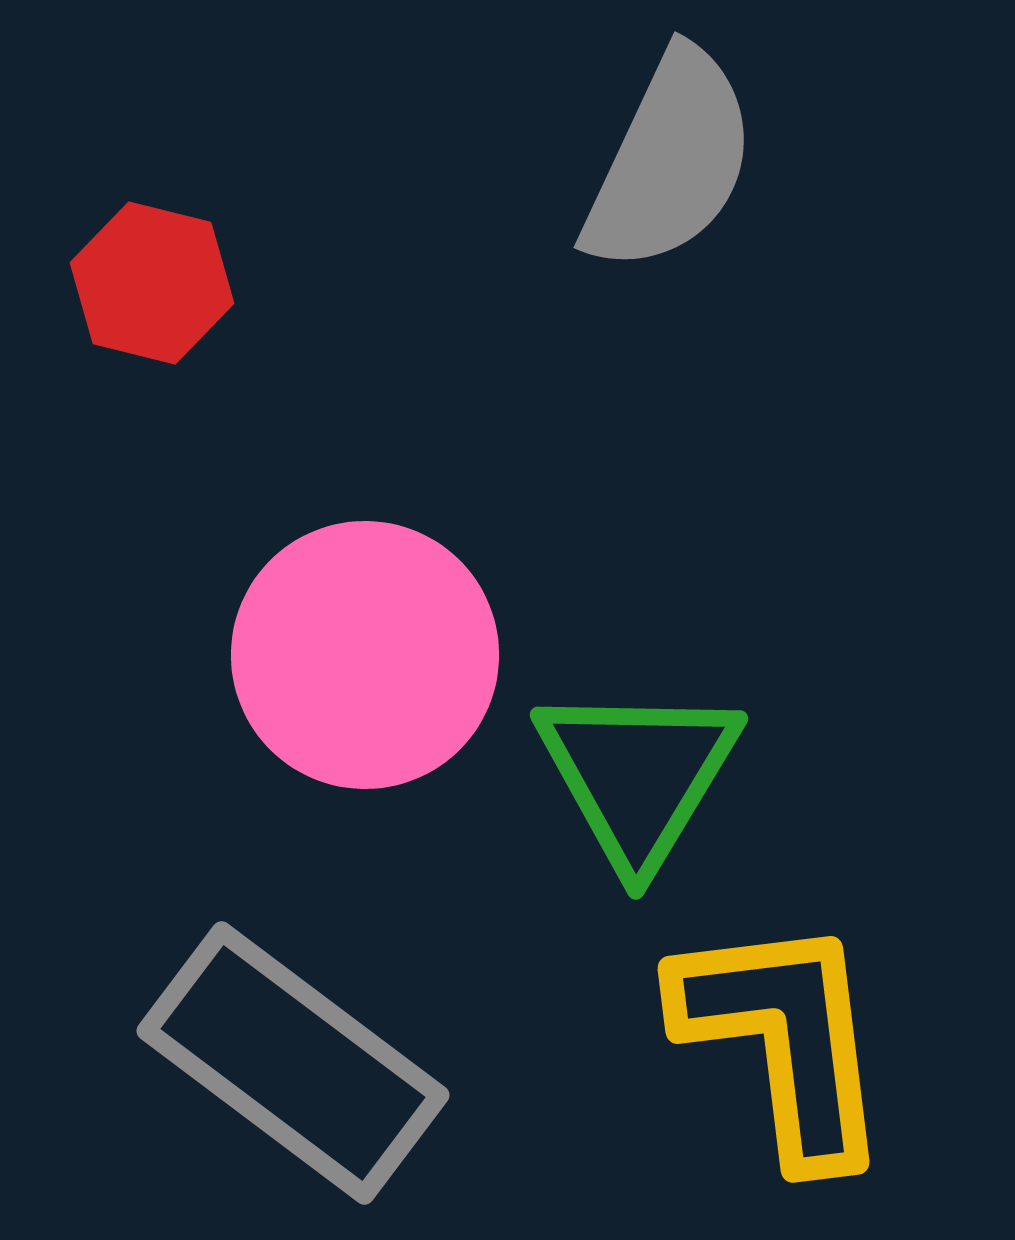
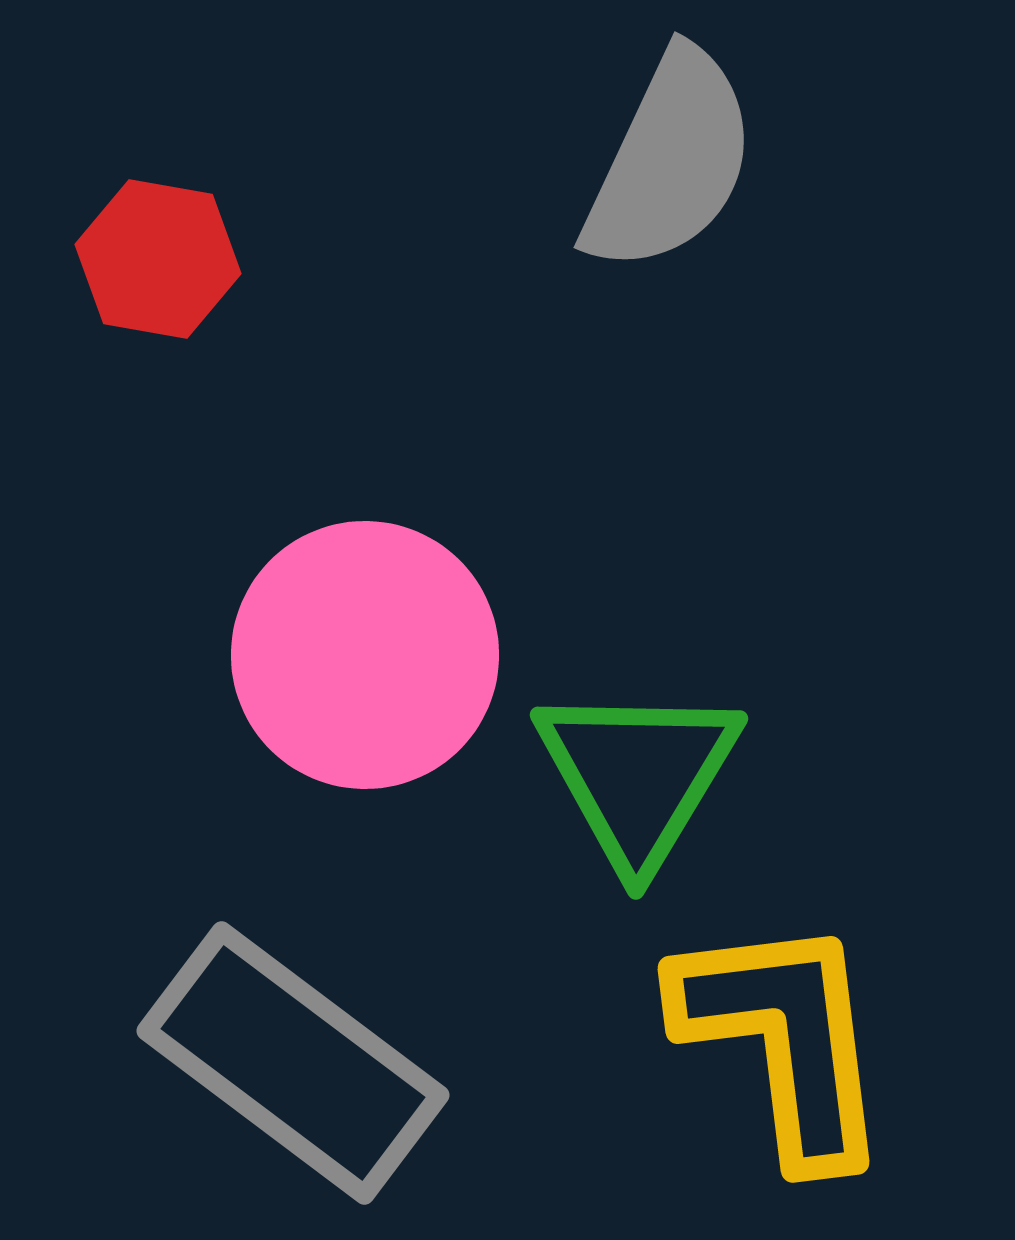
red hexagon: moved 6 px right, 24 px up; rotated 4 degrees counterclockwise
